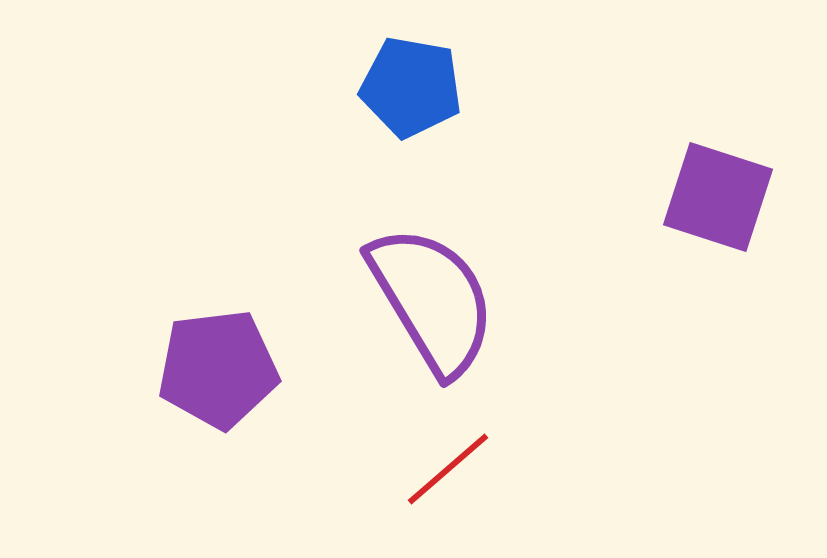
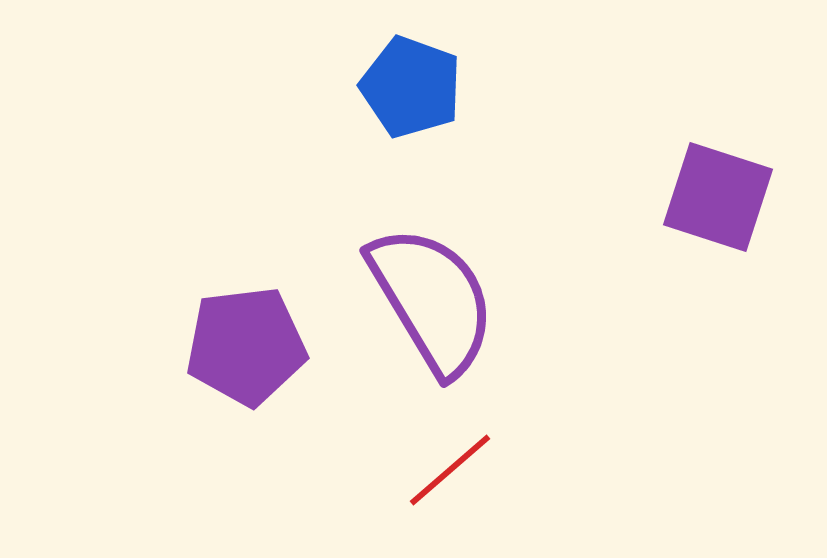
blue pentagon: rotated 10 degrees clockwise
purple pentagon: moved 28 px right, 23 px up
red line: moved 2 px right, 1 px down
